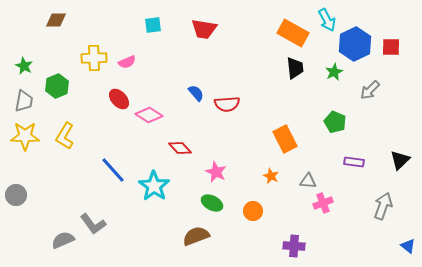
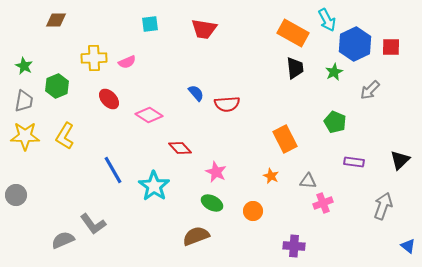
cyan square at (153, 25): moved 3 px left, 1 px up
red ellipse at (119, 99): moved 10 px left
blue line at (113, 170): rotated 12 degrees clockwise
